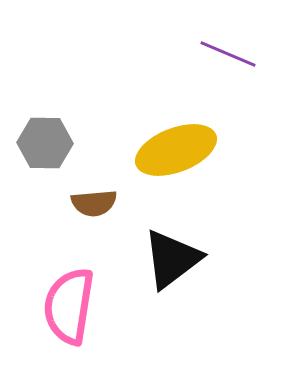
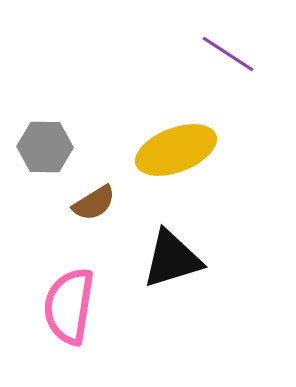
purple line: rotated 10 degrees clockwise
gray hexagon: moved 4 px down
brown semicircle: rotated 27 degrees counterclockwise
black triangle: rotated 20 degrees clockwise
